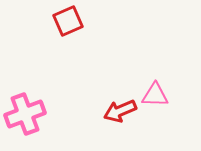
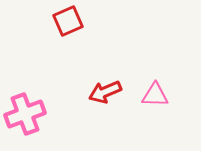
red arrow: moved 15 px left, 19 px up
